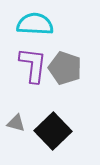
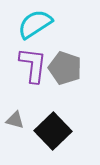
cyan semicircle: rotated 36 degrees counterclockwise
gray triangle: moved 1 px left, 3 px up
